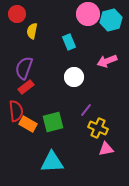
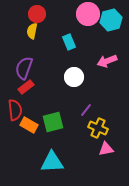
red circle: moved 20 px right
red semicircle: moved 1 px left, 1 px up
orange rectangle: moved 1 px right, 1 px down
